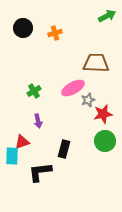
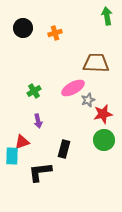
green arrow: rotated 72 degrees counterclockwise
green circle: moved 1 px left, 1 px up
